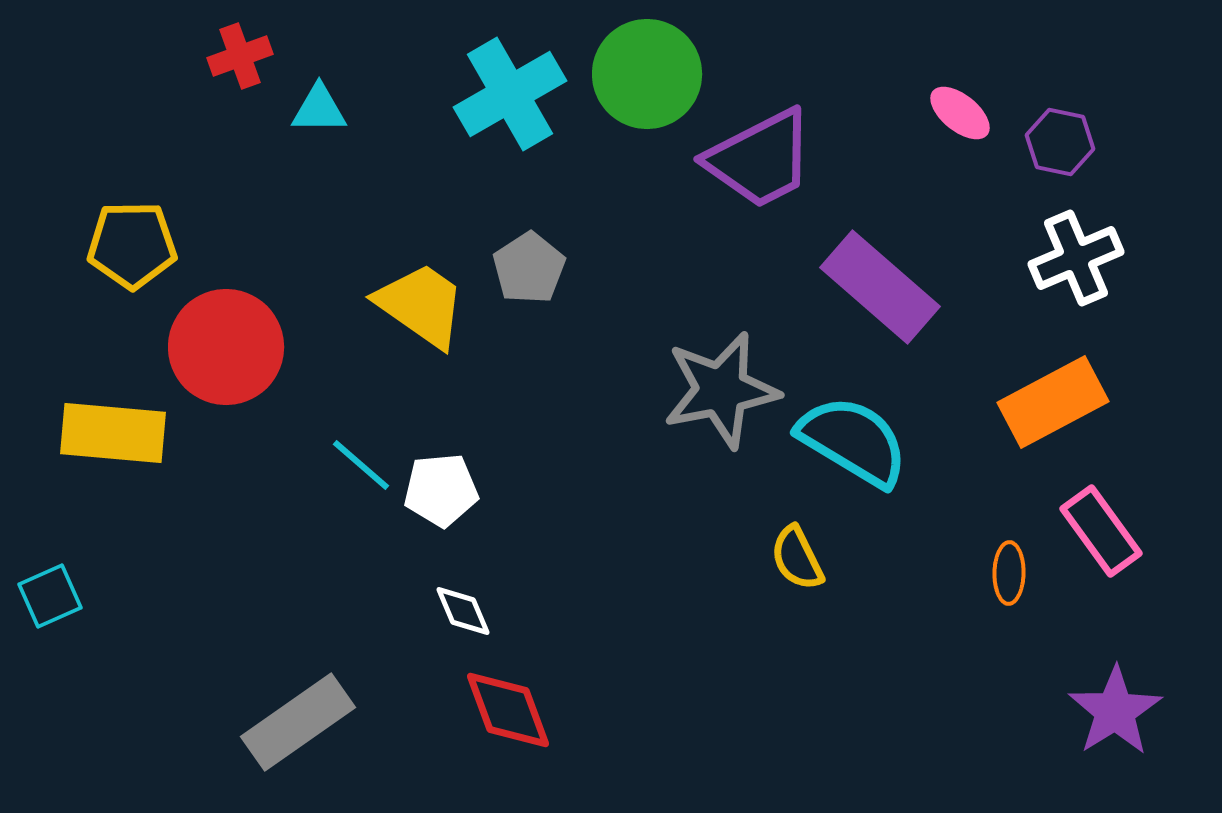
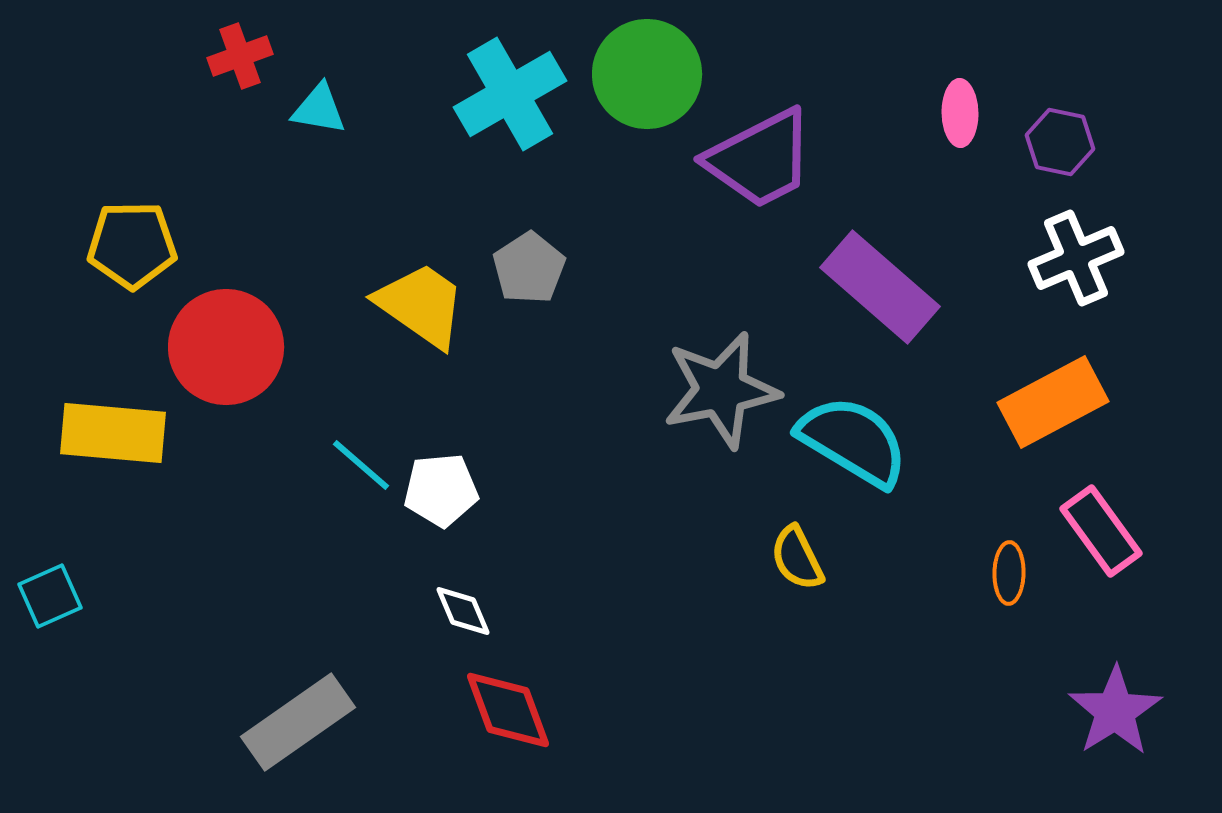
cyan triangle: rotated 10 degrees clockwise
pink ellipse: rotated 50 degrees clockwise
